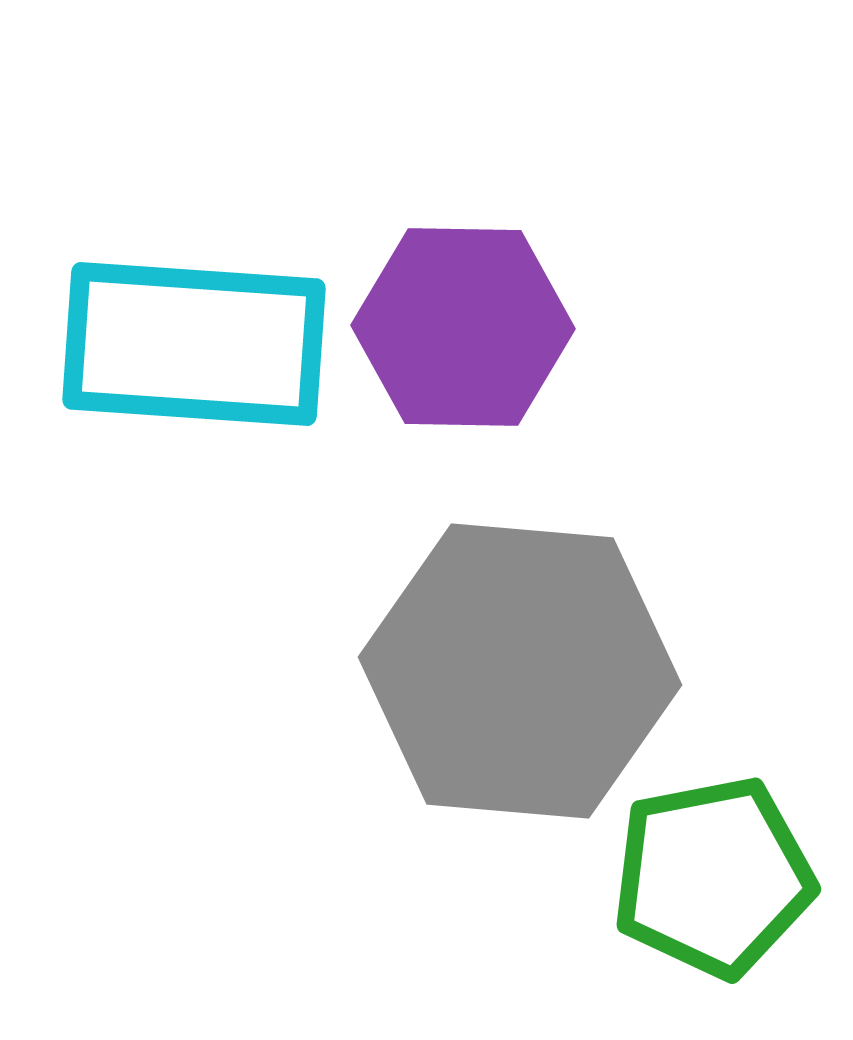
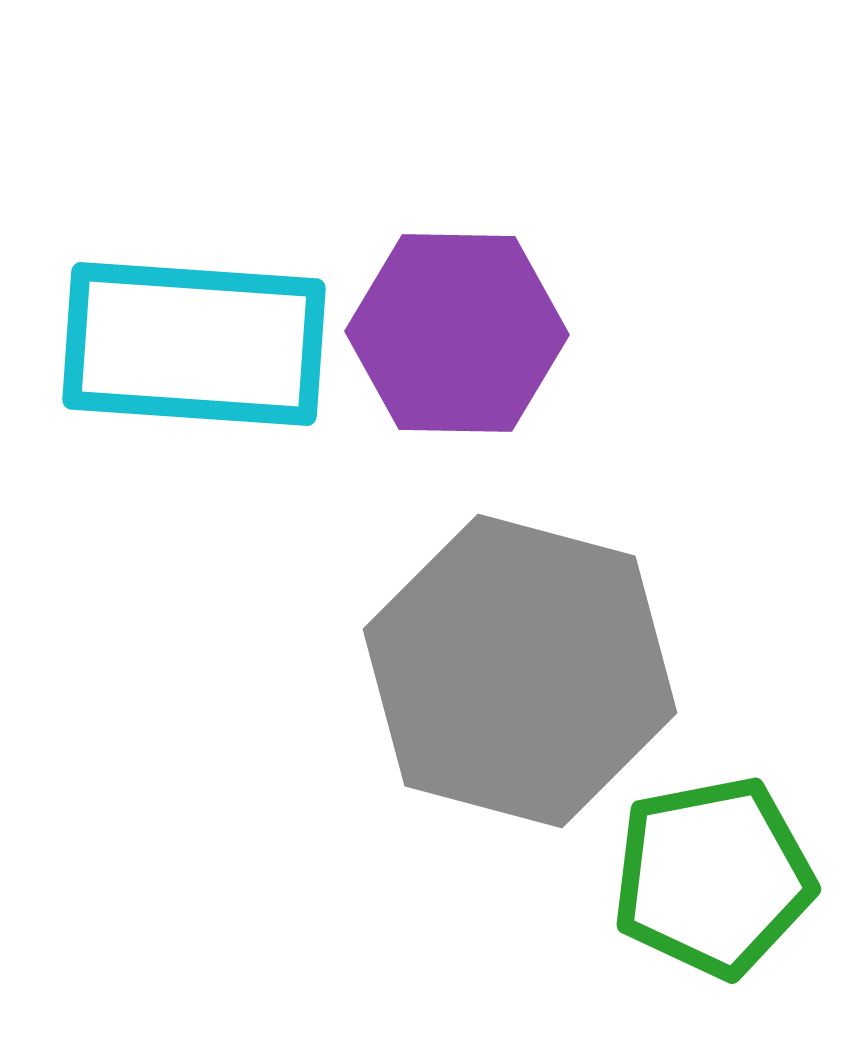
purple hexagon: moved 6 px left, 6 px down
gray hexagon: rotated 10 degrees clockwise
